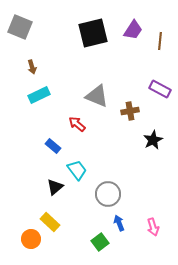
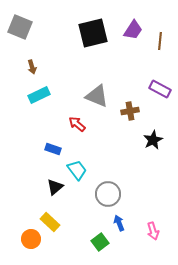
blue rectangle: moved 3 px down; rotated 21 degrees counterclockwise
pink arrow: moved 4 px down
